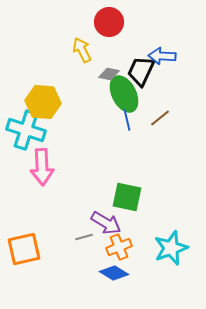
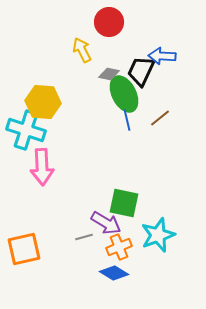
green square: moved 3 px left, 6 px down
cyan star: moved 13 px left, 13 px up
